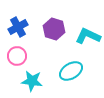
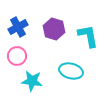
cyan L-shape: rotated 55 degrees clockwise
cyan ellipse: rotated 45 degrees clockwise
